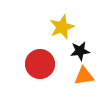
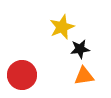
black star: moved 2 px up
red circle: moved 18 px left, 11 px down
